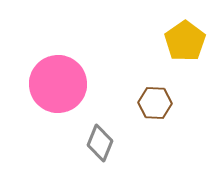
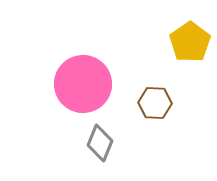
yellow pentagon: moved 5 px right, 1 px down
pink circle: moved 25 px right
